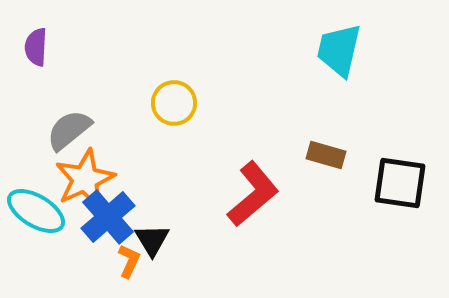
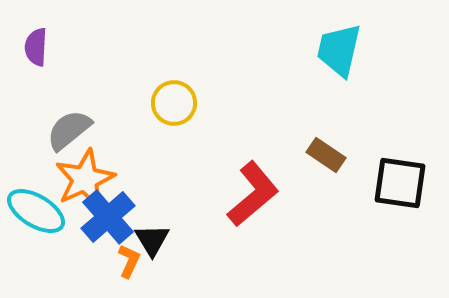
brown rectangle: rotated 18 degrees clockwise
